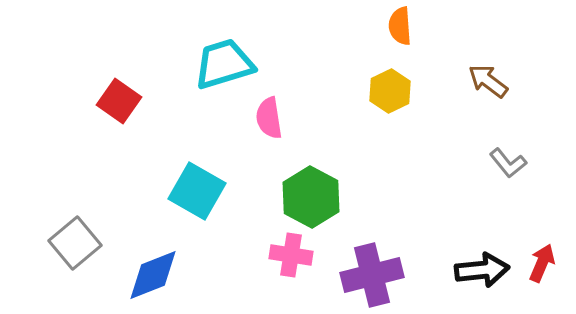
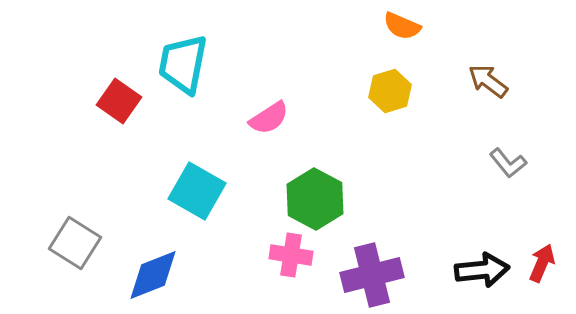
orange semicircle: moved 2 px right; rotated 63 degrees counterclockwise
cyan trapezoid: moved 41 px left; rotated 62 degrees counterclockwise
yellow hexagon: rotated 9 degrees clockwise
pink semicircle: rotated 114 degrees counterclockwise
green hexagon: moved 4 px right, 2 px down
gray square: rotated 18 degrees counterclockwise
